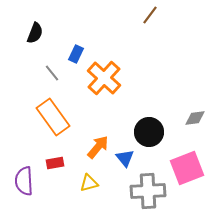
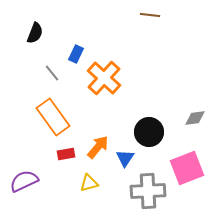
brown line: rotated 60 degrees clockwise
blue triangle: rotated 12 degrees clockwise
red rectangle: moved 11 px right, 9 px up
purple semicircle: rotated 68 degrees clockwise
